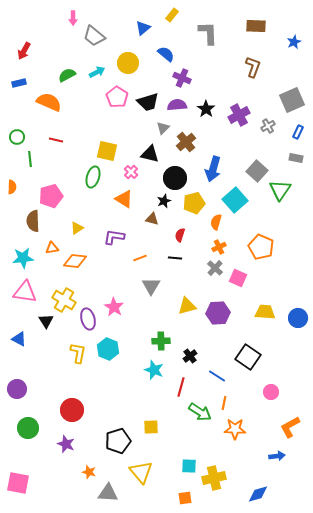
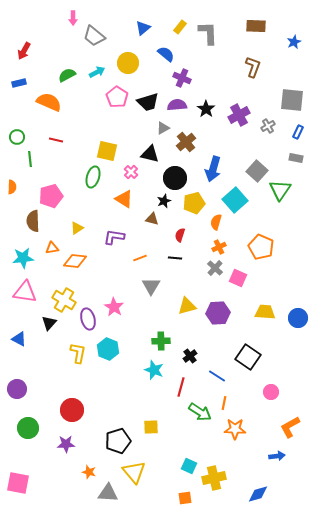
yellow rectangle at (172, 15): moved 8 px right, 12 px down
gray square at (292, 100): rotated 30 degrees clockwise
gray triangle at (163, 128): rotated 16 degrees clockwise
black triangle at (46, 321): moved 3 px right, 2 px down; rotated 14 degrees clockwise
purple star at (66, 444): rotated 24 degrees counterclockwise
cyan square at (189, 466): rotated 21 degrees clockwise
yellow triangle at (141, 472): moved 7 px left
